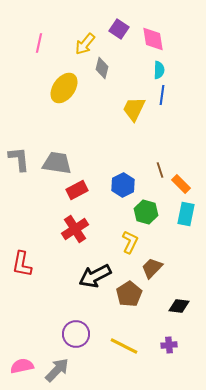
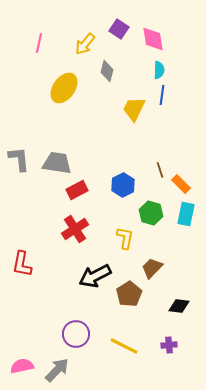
gray diamond: moved 5 px right, 3 px down
green hexagon: moved 5 px right, 1 px down
yellow L-shape: moved 5 px left, 4 px up; rotated 15 degrees counterclockwise
